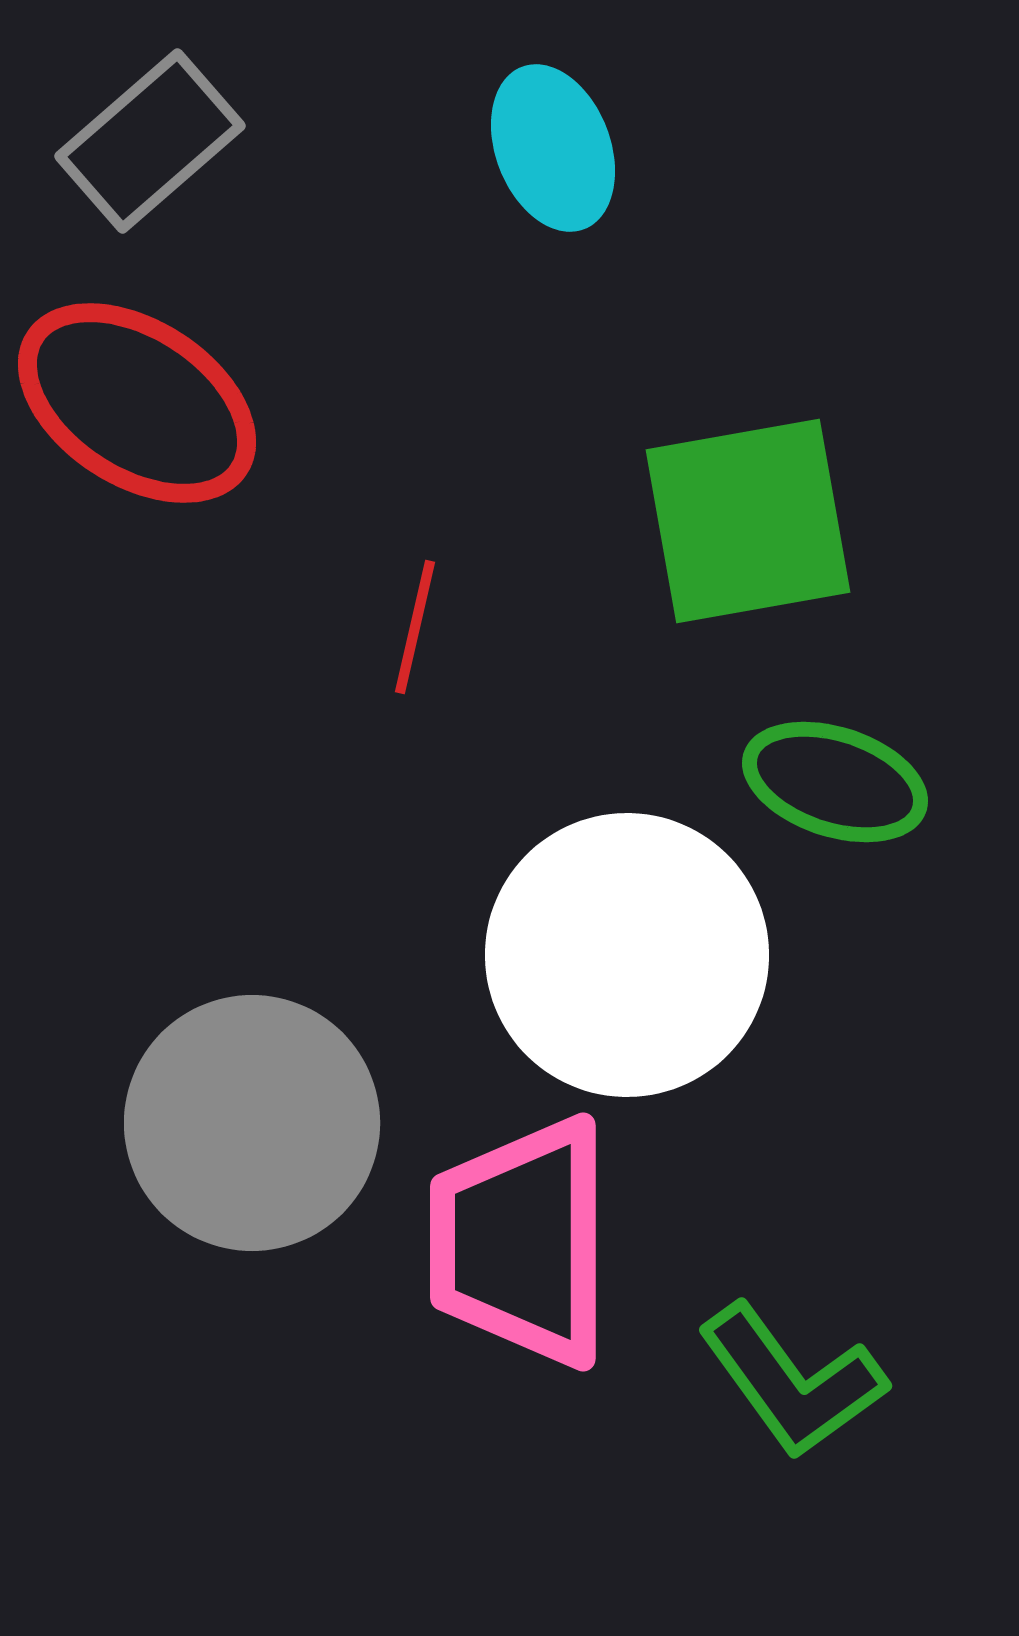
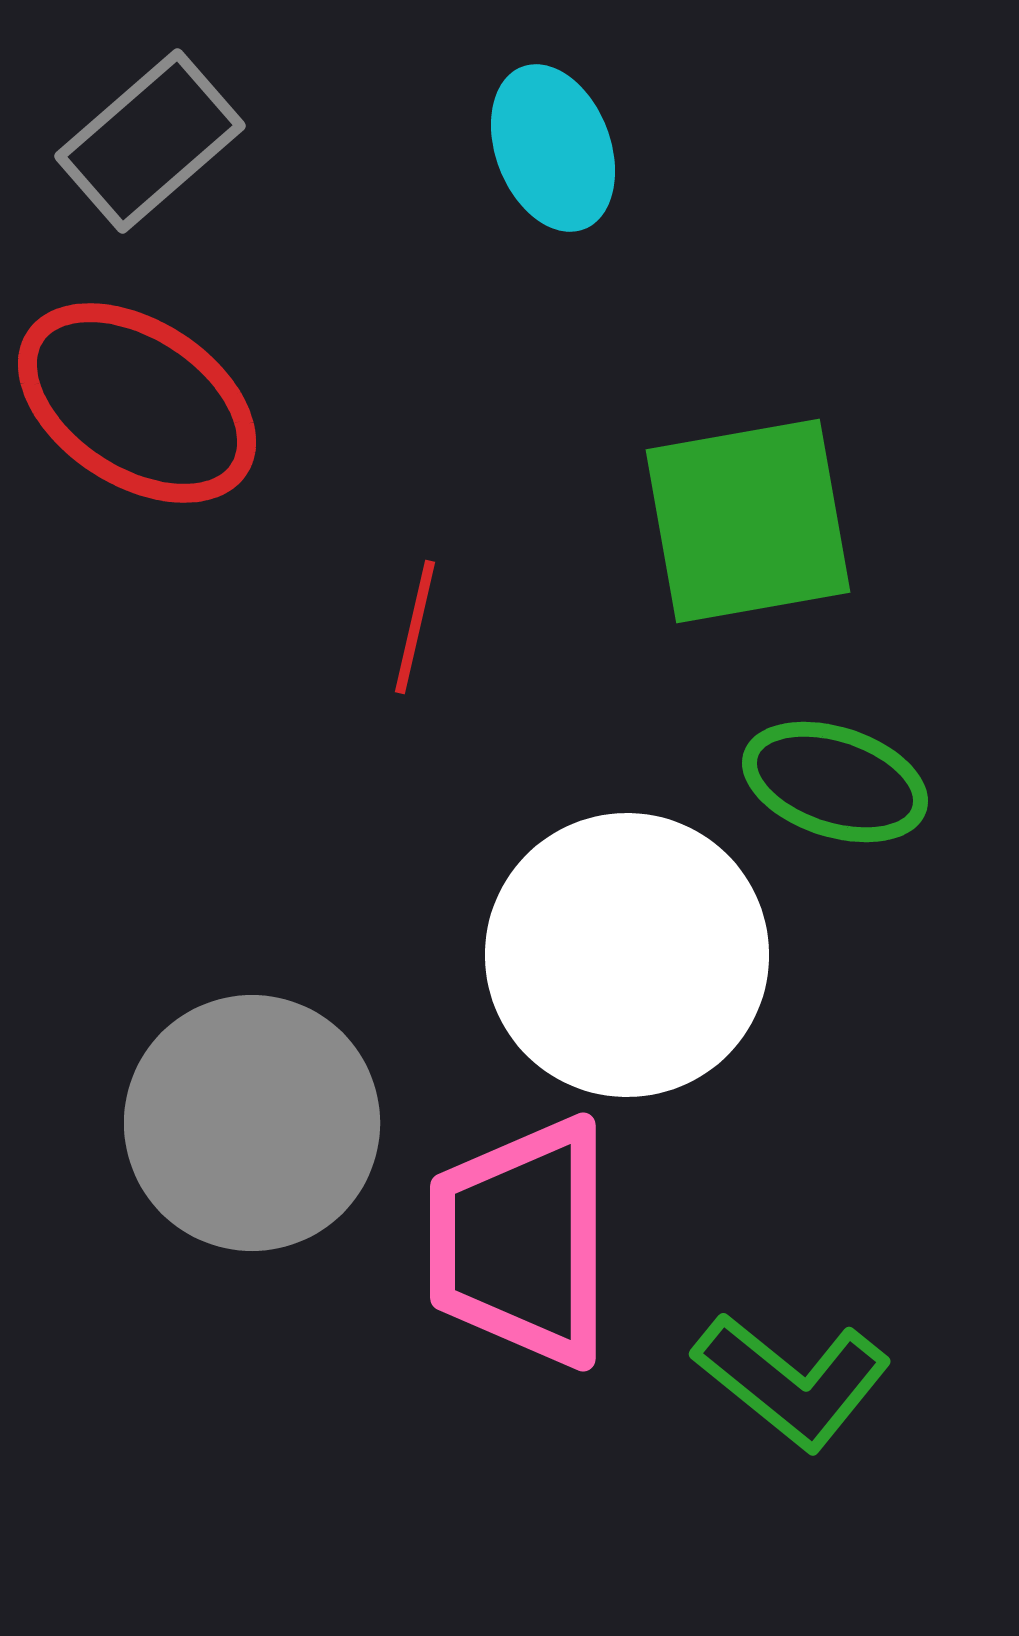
green L-shape: rotated 15 degrees counterclockwise
